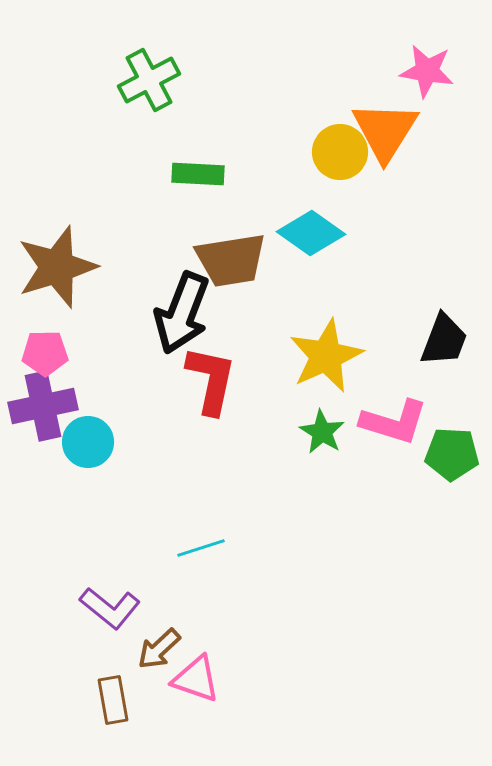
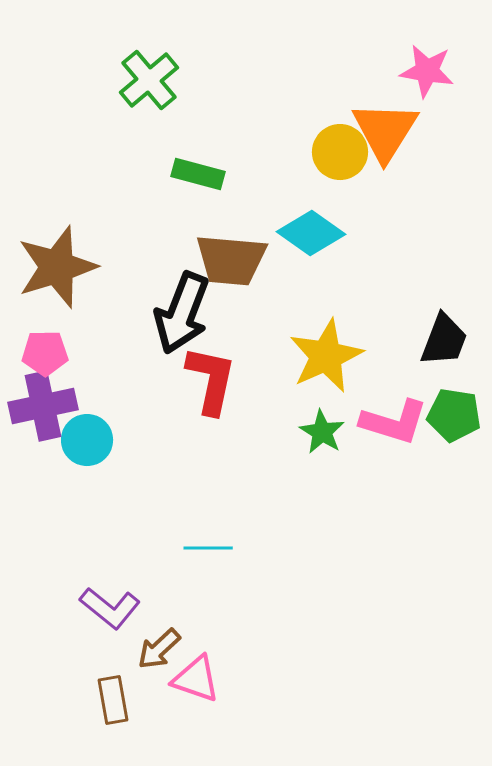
green cross: rotated 12 degrees counterclockwise
green rectangle: rotated 12 degrees clockwise
brown trapezoid: rotated 14 degrees clockwise
cyan circle: moved 1 px left, 2 px up
green pentagon: moved 2 px right, 39 px up; rotated 6 degrees clockwise
cyan line: moved 7 px right; rotated 18 degrees clockwise
